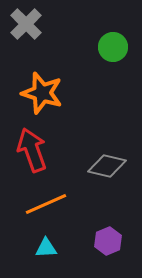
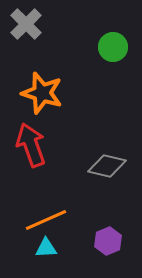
red arrow: moved 1 px left, 5 px up
orange line: moved 16 px down
